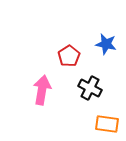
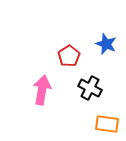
blue star: rotated 10 degrees clockwise
